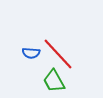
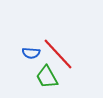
green trapezoid: moved 7 px left, 4 px up
